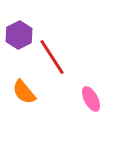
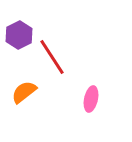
orange semicircle: rotated 92 degrees clockwise
pink ellipse: rotated 40 degrees clockwise
